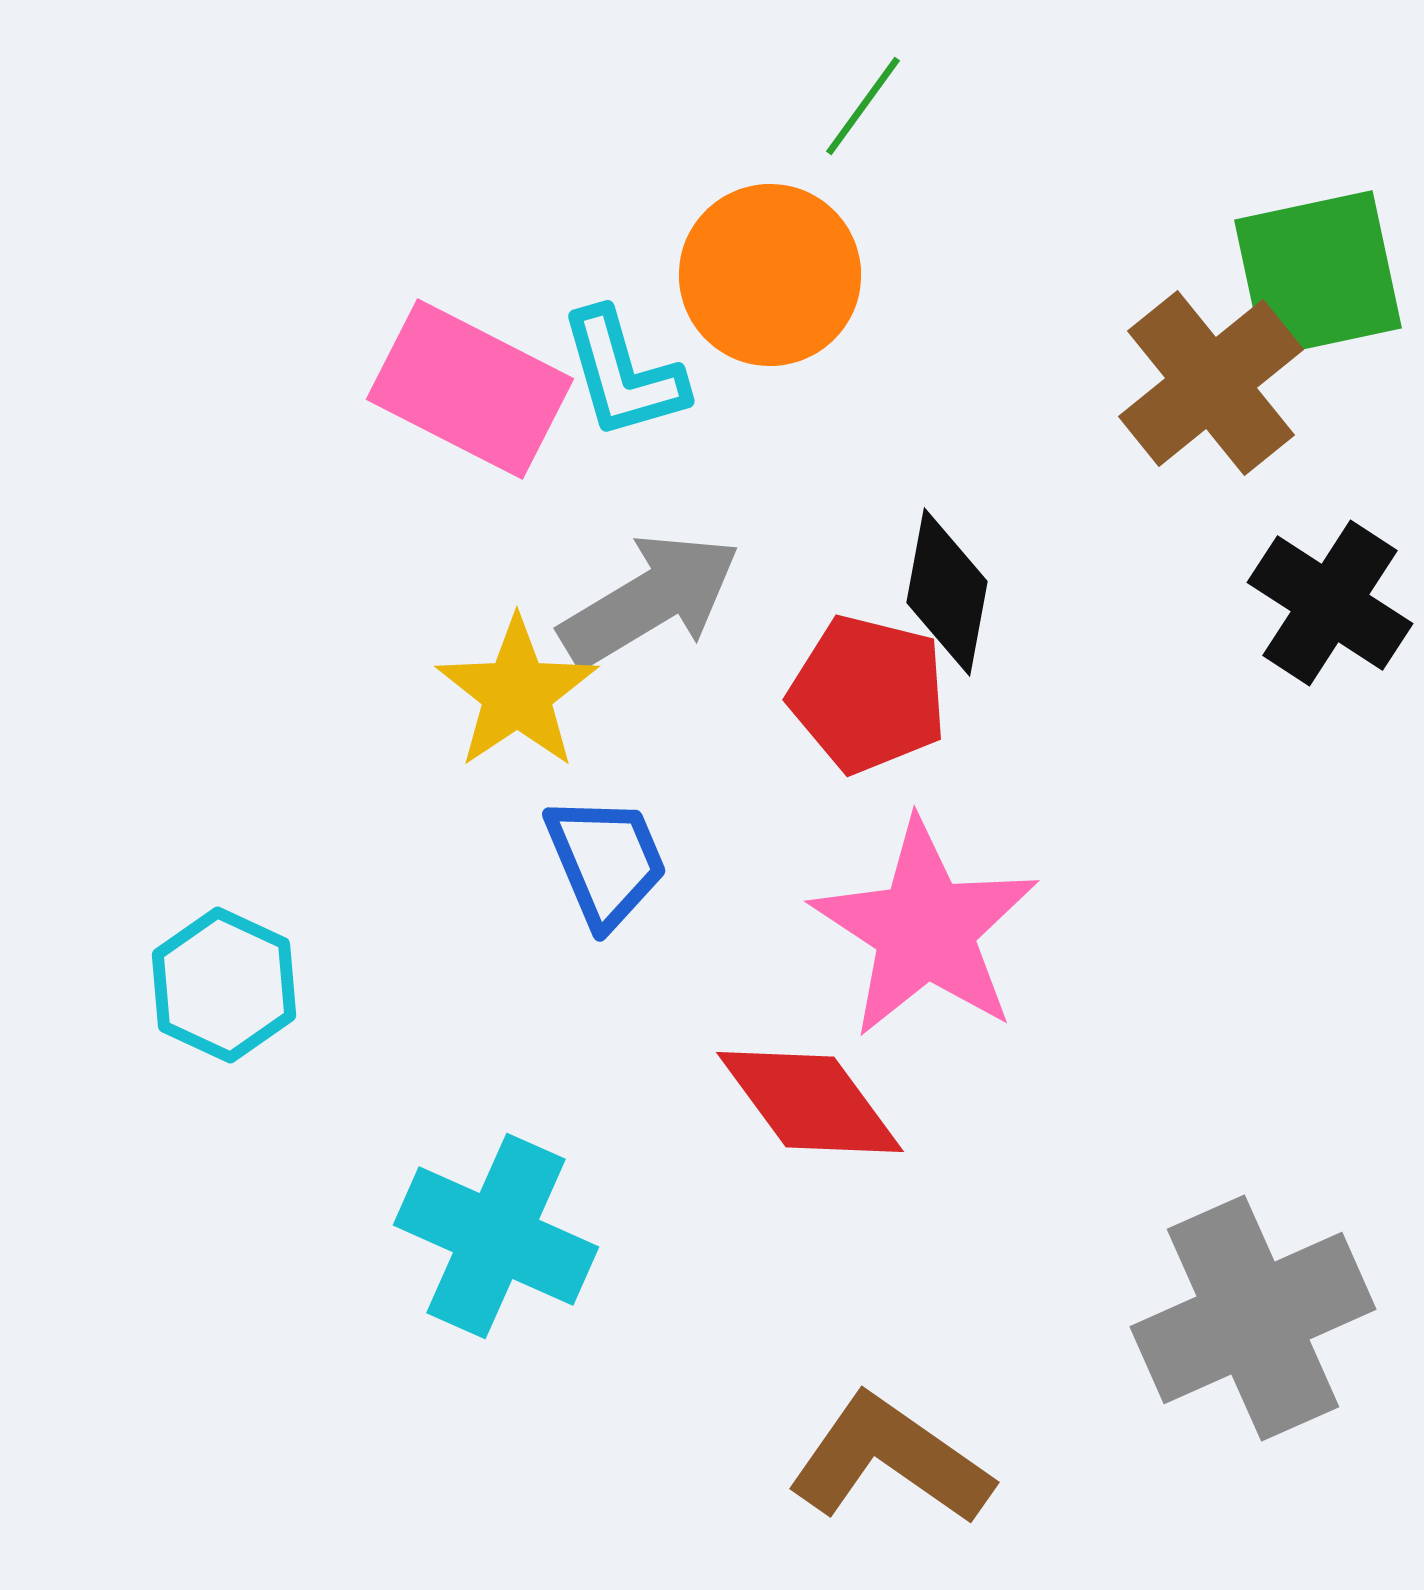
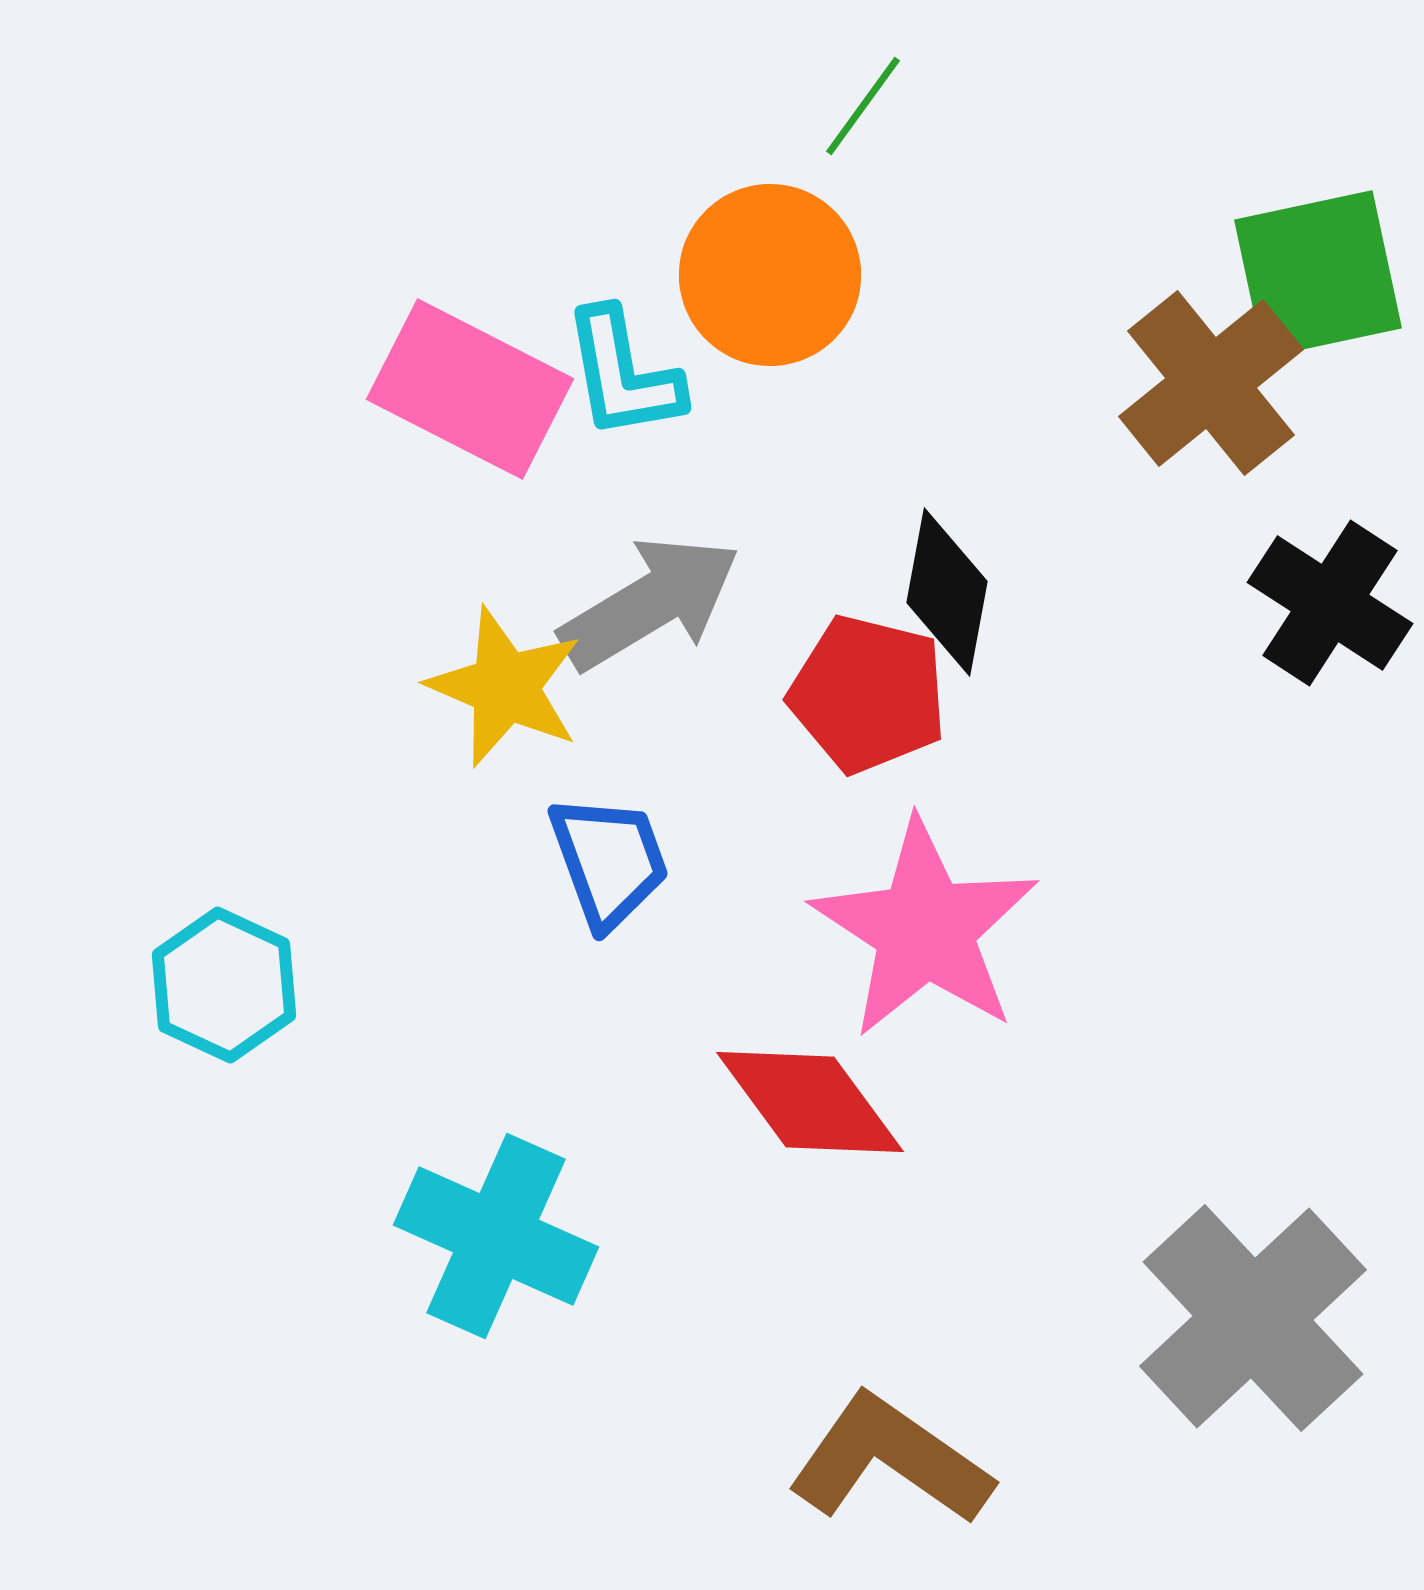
cyan L-shape: rotated 6 degrees clockwise
gray arrow: moved 3 px down
yellow star: moved 12 px left, 6 px up; rotated 15 degrees counterclockwise
blue trapezoid: moved 3 px right; rotated 3 degrees clockwise
gray cross: rotated 19 degrees counterclockwise
